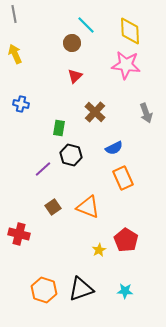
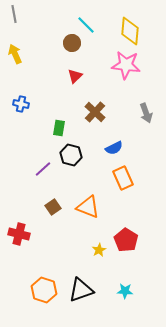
yellow diamond: rotated 8 degrees clockwise
black triangle: moved 1 px down
